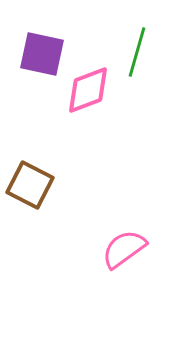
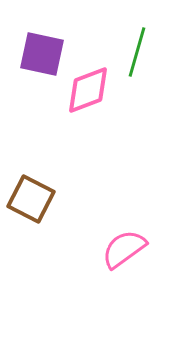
brown square: moved 1 px right, 14 px down
